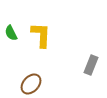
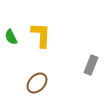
green semicircle: moved 4 px down
brown ellipse: moved 6 px right, 1 px up
